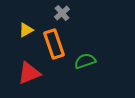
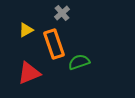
green semicircle: moved 6 px left, 1 px down
